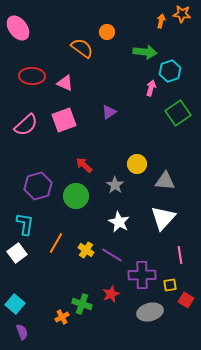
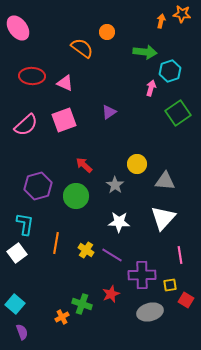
white star: rotated 25 degrees counterclockwise
orange line: rotated 20 degrees counterclockwise
